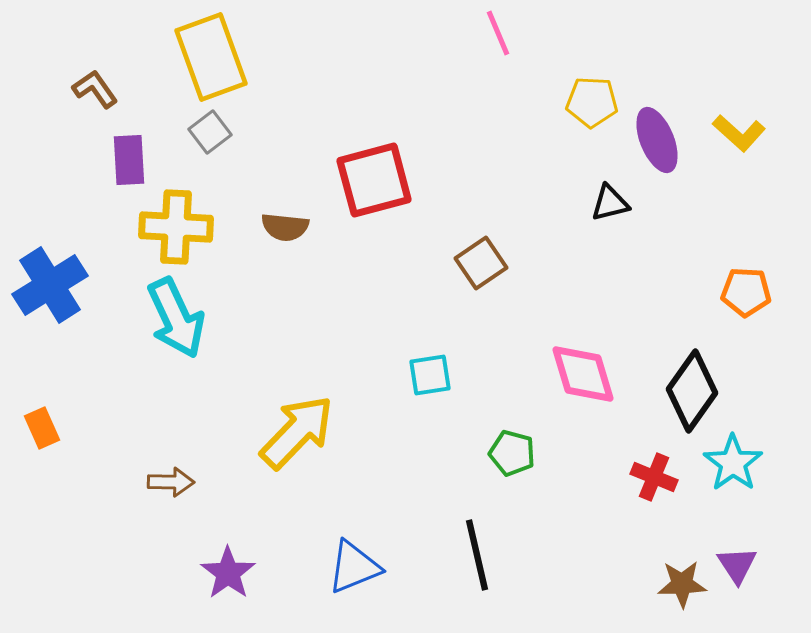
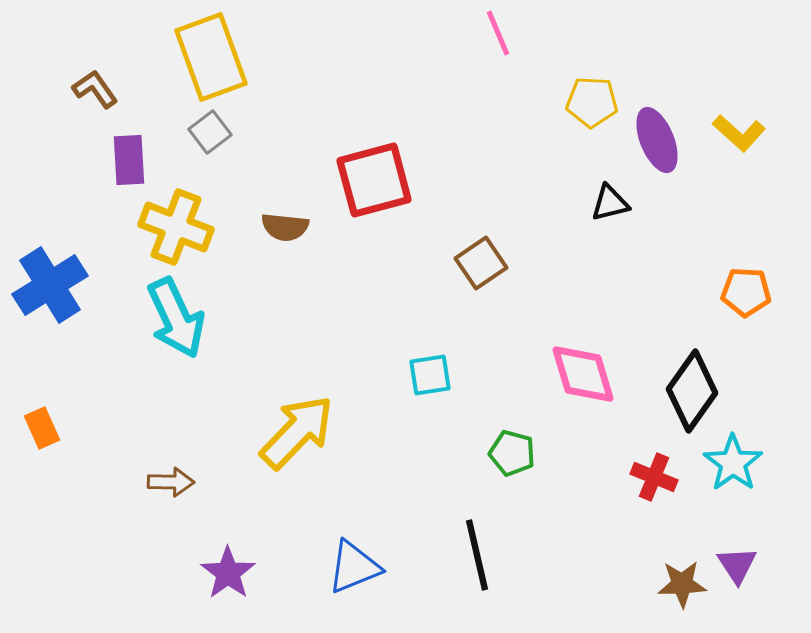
yellow cross: rotated 18 degrees clockwise
